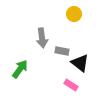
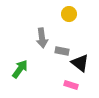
yellow circle: moved 5 px left
pink rectangle: rotated 16 degrees counterclockwise
